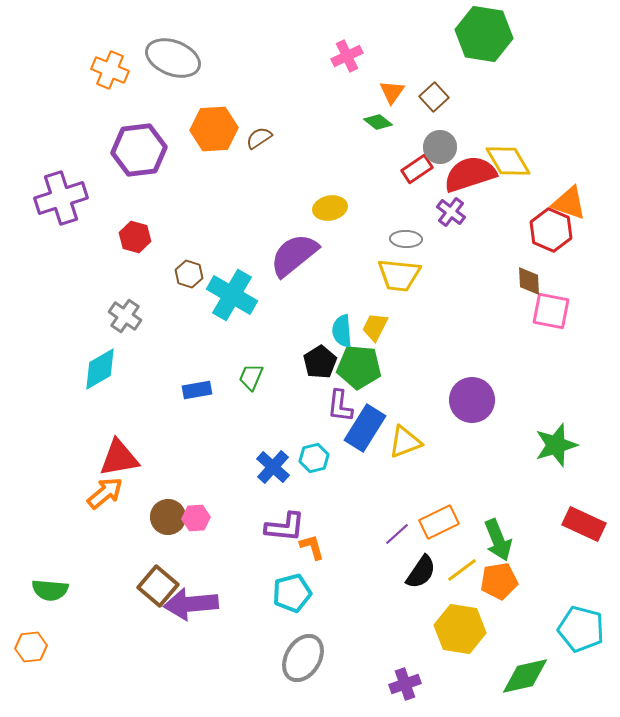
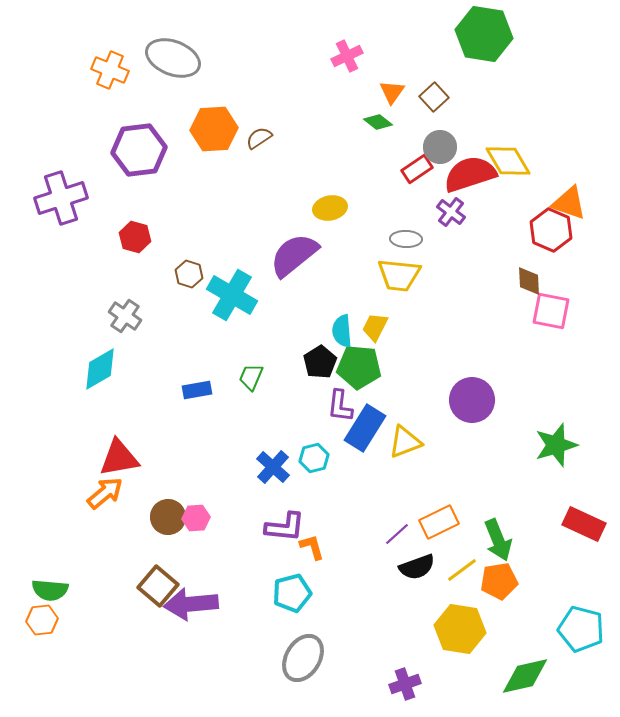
black semicircle at (421, 572): moved 4 px left, 5 px up; rotated 36 degrees clockwise
orange hexagon at (31, 647): moved 11 px right, 27 px up
